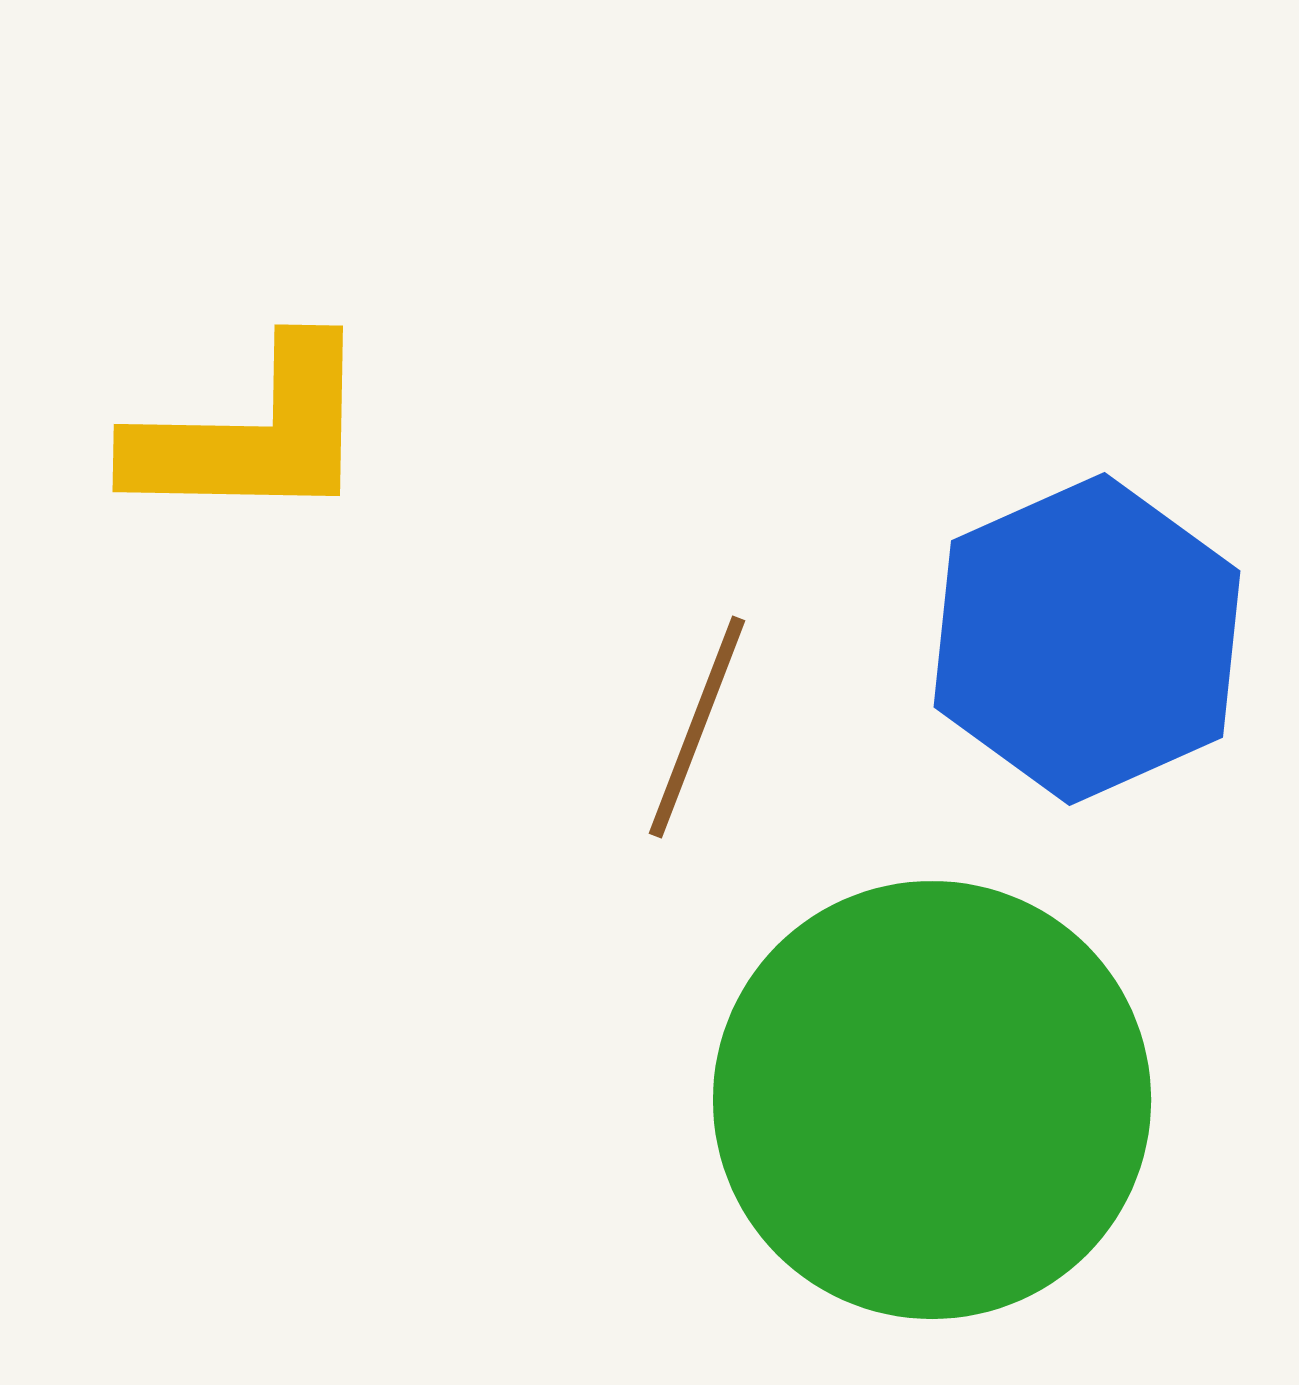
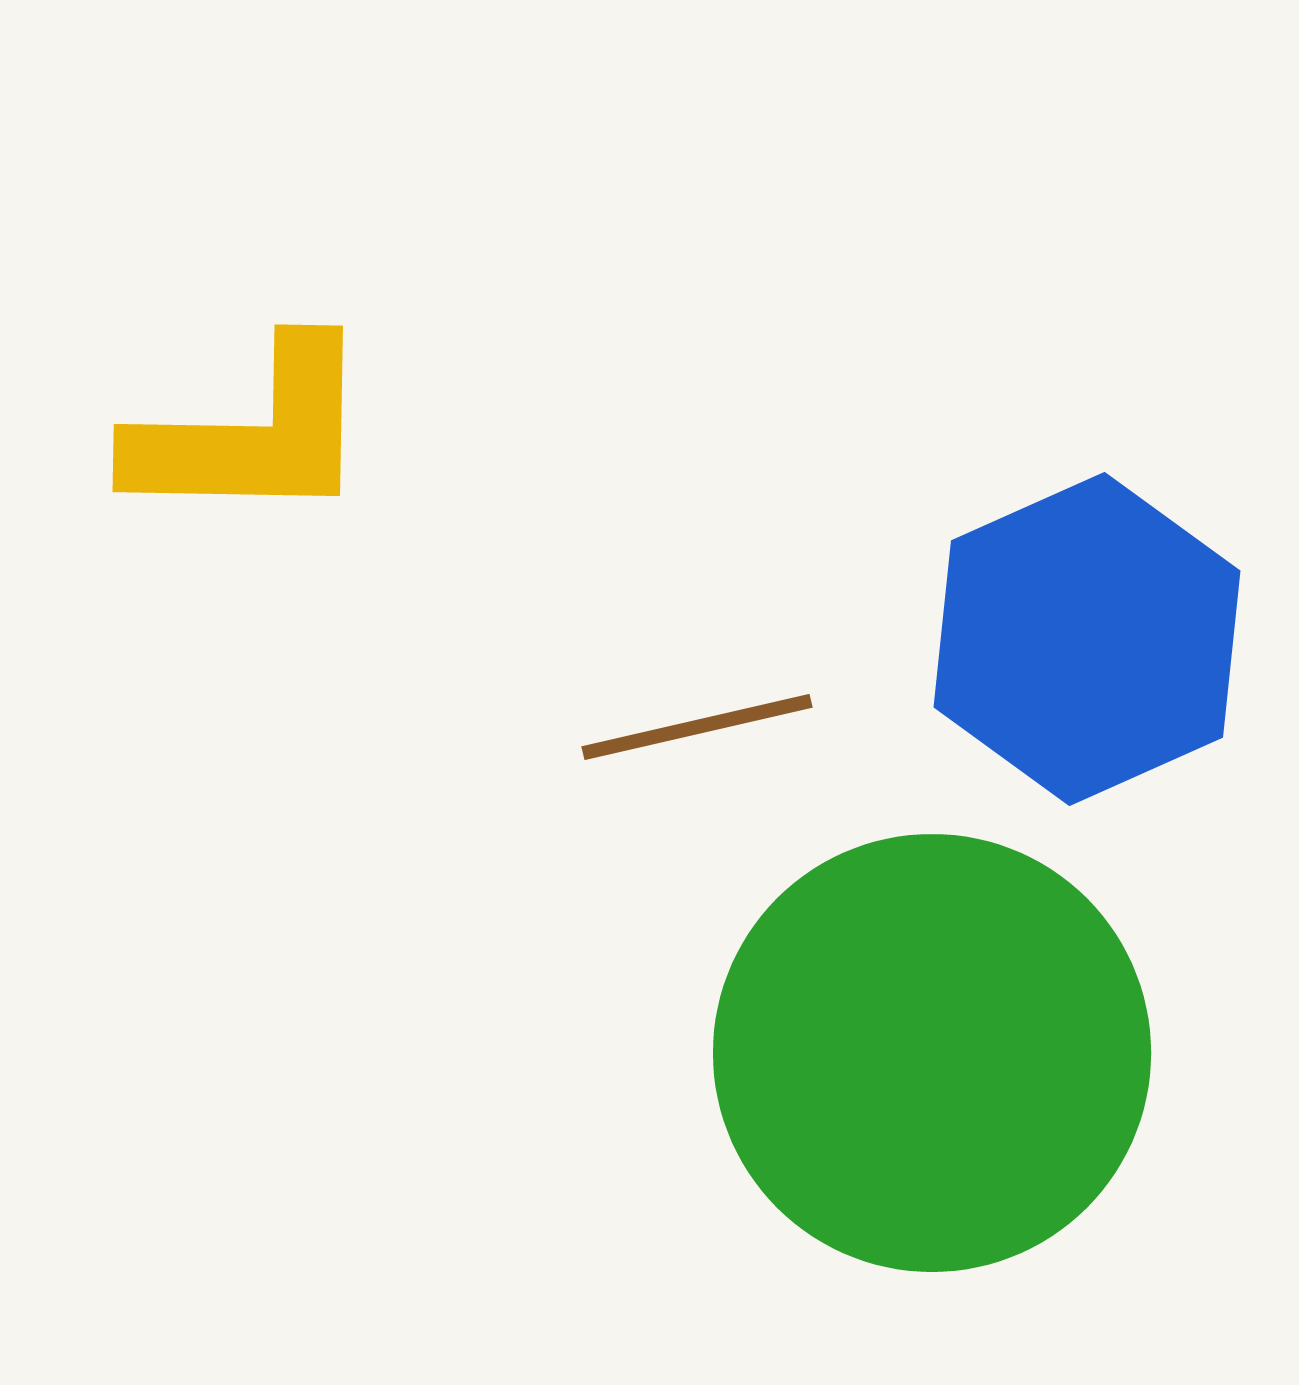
brown line: rotated 56 degrees clockwise
green circle: moved 47 px up
